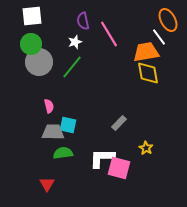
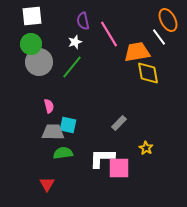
orange trapezoid: moved 9 px left
pink square: rotated 15 degrees counterclockwise
